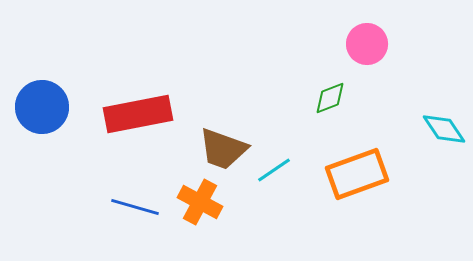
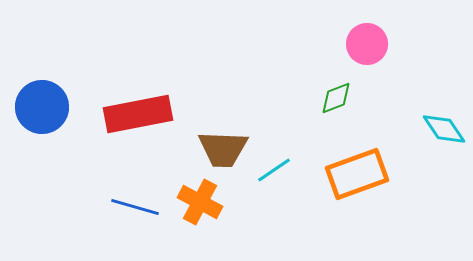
green diamond: moved 6 px right
brown trapezoid: rotated 18 degrees counterclockwise
